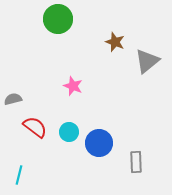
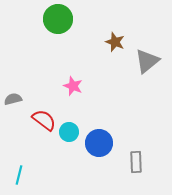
red semicircle: moved 9 px right, 7 px up
